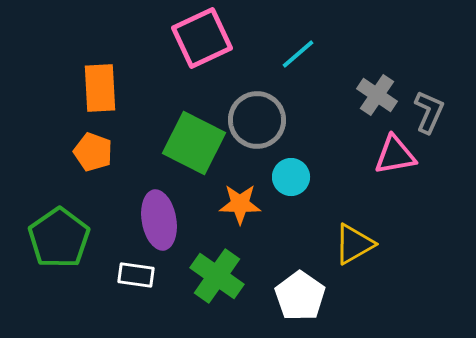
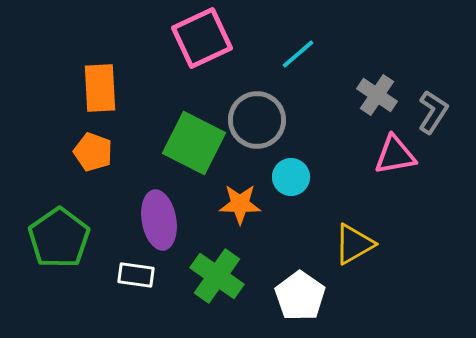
gray L-shape: moved 4 px right; rotated 9 degrees clockwise
